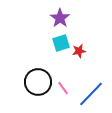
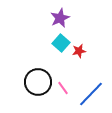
purple star: rotated 12 degrees clockwise
cyan square: rotated 30 degrees counterclockwise
